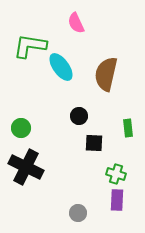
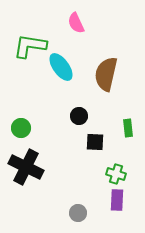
black square: moved 1 px right, 1 px up
